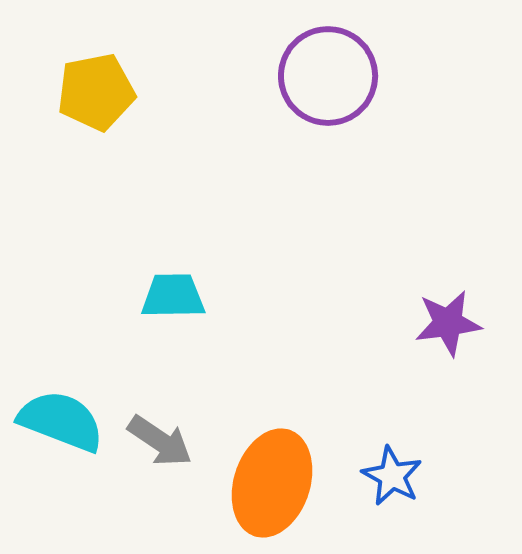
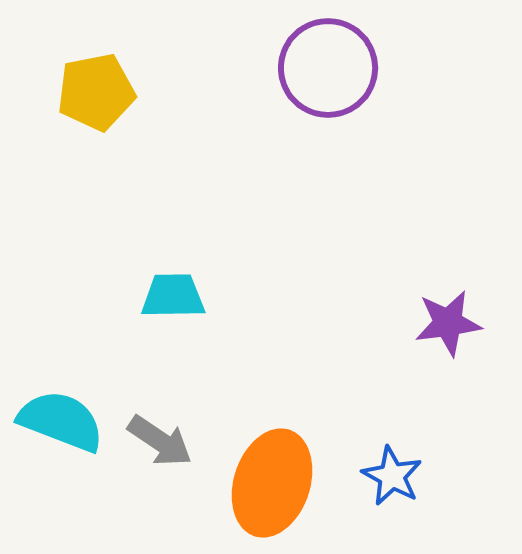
purple circle: moved 8 px up
